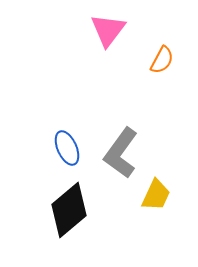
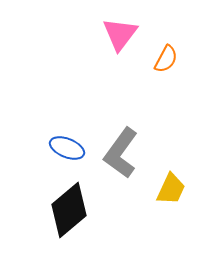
pink triangle: moved 12 px right, 4 px down
orange semicircle: moved 4 px right, 1 px up
blue ellipse: rotated 44 degrees counterclockwise
yellow trapezoid: moved 15 px right, 6 px up
